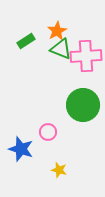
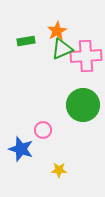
green rectangle: rotated 24 degrees clockwise
green triangle: moved 1 px right; rotated 45 degrees counterclockwise
pink circle: moved 5 px left, 2 px up
yellow star: rotated 14 degrees counterclockwise
